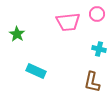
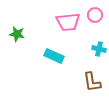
pink circle: moved 2 px left, 1 px down
green star: rotated 21 degrees counterclockwise
cyan rectangle: moved 18 px right, 15 px up
brown L-shape: rotated 20 degrees counterclockwise
